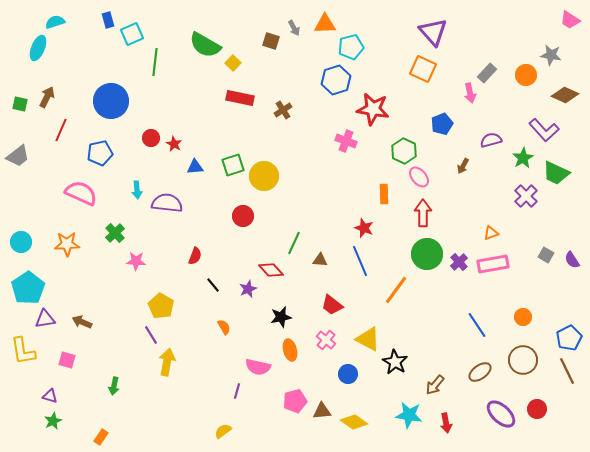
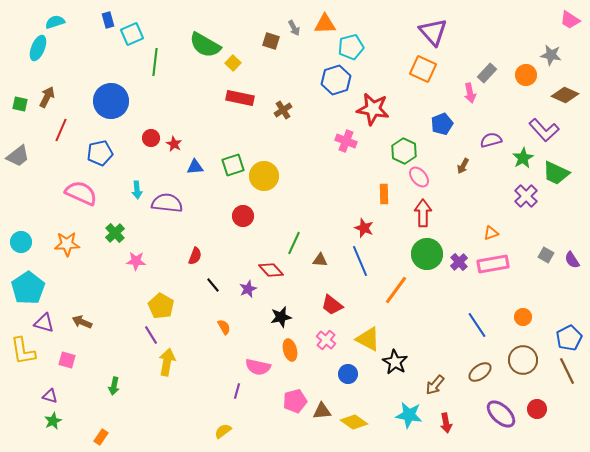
purple triangle at (45, 319): moved 1 px left, 4 px down; rotated 25 degrees clockwise
